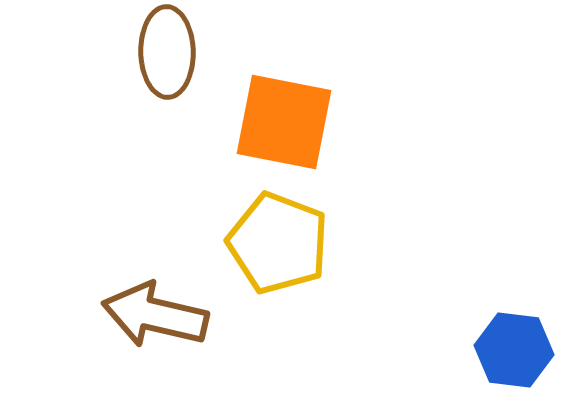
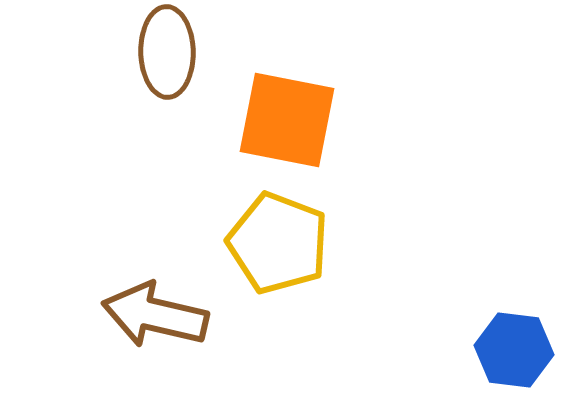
orange square: moved 3 px right, 2 px up
